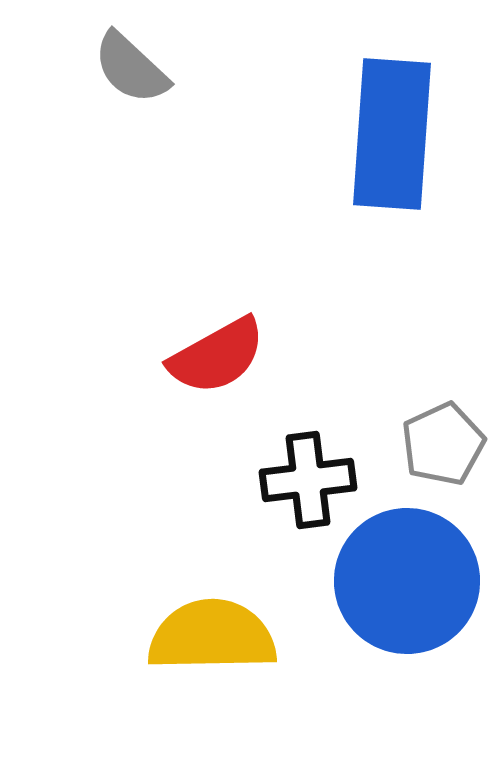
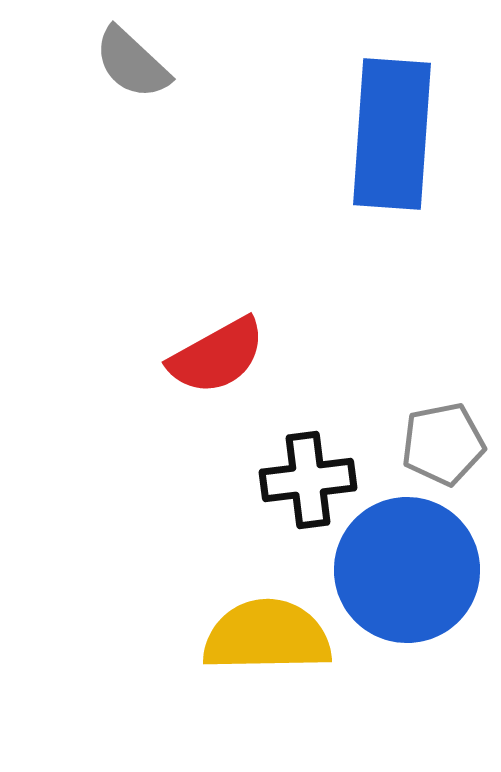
gray semicircle: moved 1 px right, 5 px up
gray pentagon: rotated 14 degrees clockwise
blue circle: moved 11 px up
yellow semicircle: moved 55 px right
